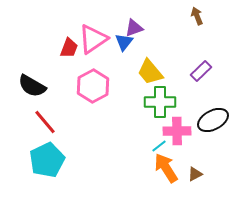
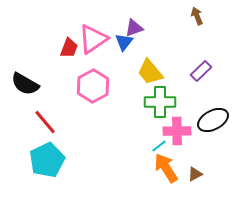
black semicircle: moved 7 px left, 2 px up
